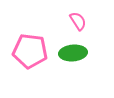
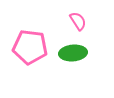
pink pentagon: moved 4 px up
